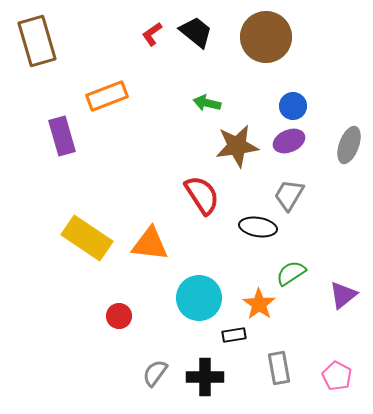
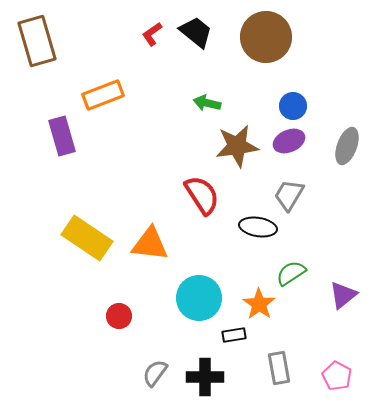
orange rectangle: moved 4 px left, 1 px up
gray ellipse: moved 2 px left, 1 px down
